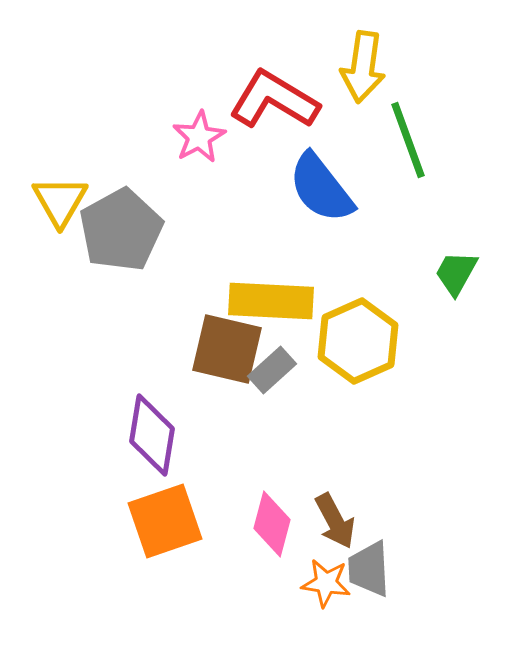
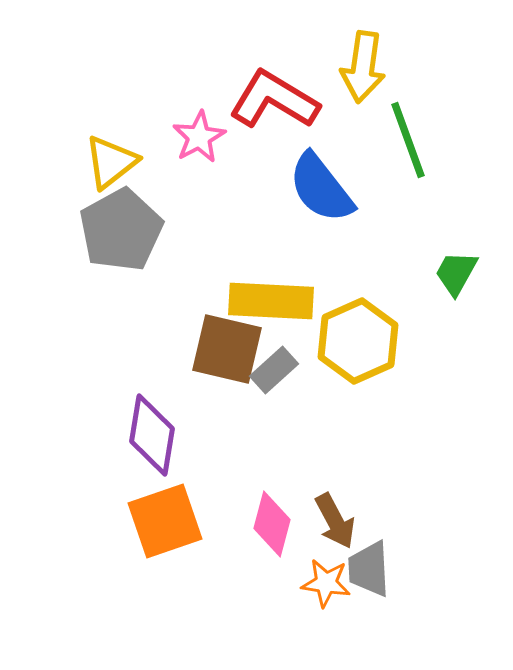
yellow triangle: moved 51 px right, 39 px up; rotated 22 degrees clockwise
gray rectangle: moved 2 px right
